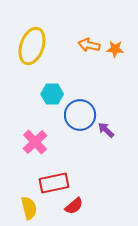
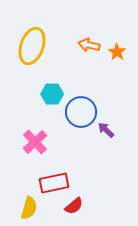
orange star: moved 2 px right, 3 px down; rotated 30 degrees clockwise
blue circle: moved 1 px right, 3 px up
yellow semicircle: rotated 30 degrees clockwise
